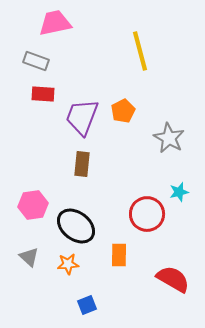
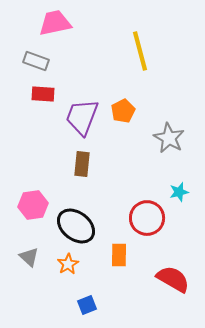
red circle: moved 4 px down
orange star: rotated 25 degrees counterclockwise
